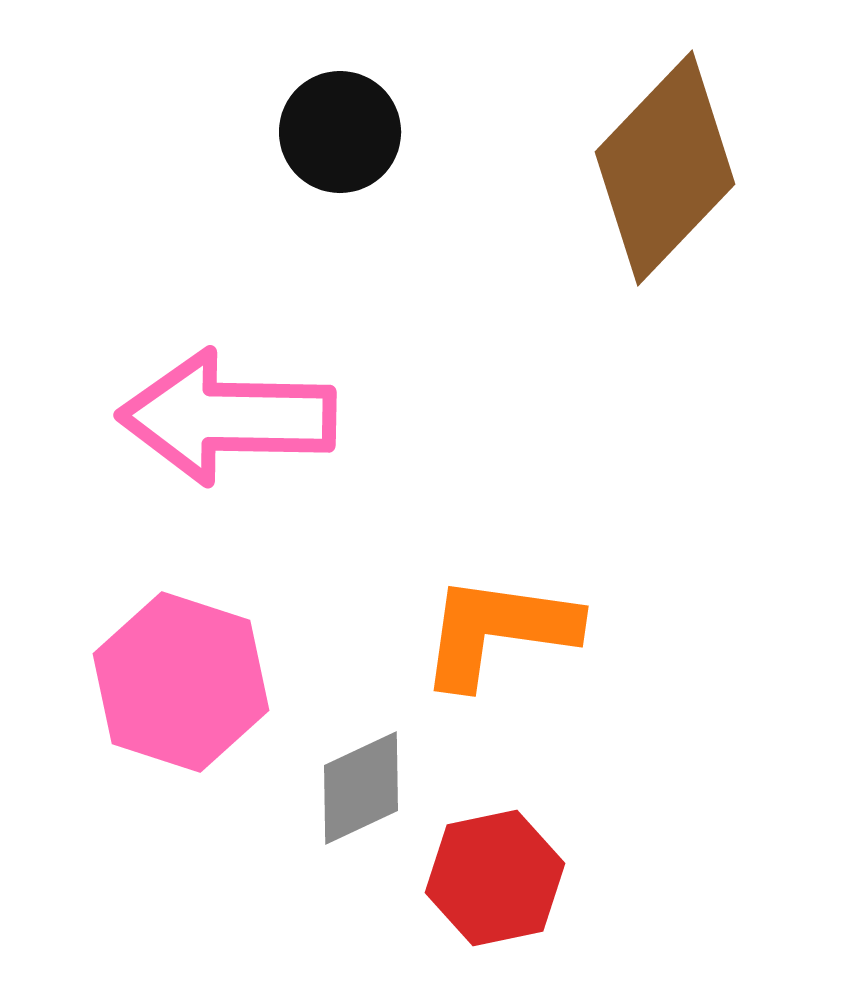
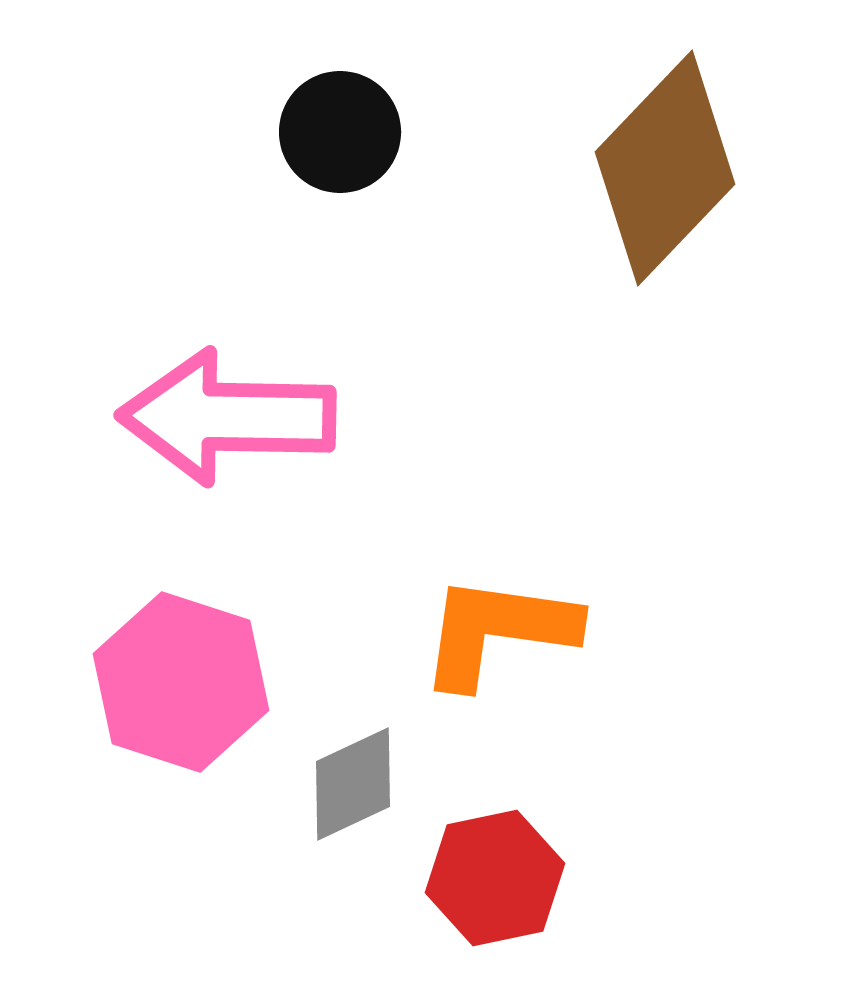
gray diamond: moved 8 px left, 4 px up
